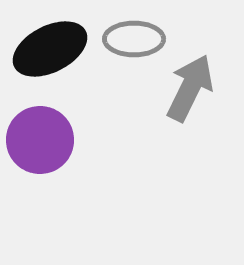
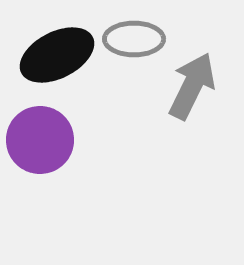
black ellipse: moved 7 px right, 6 px down
gray arrow: moved 2 px right, 2 px up
